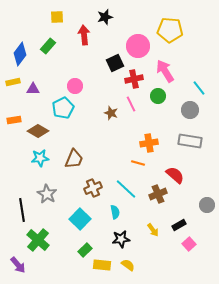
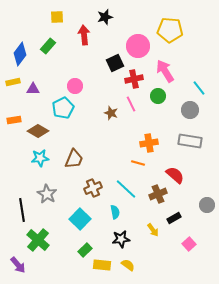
black rectangle at (179, 225): moved 5 px left, 7 px up
